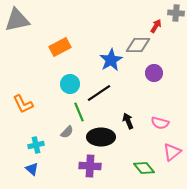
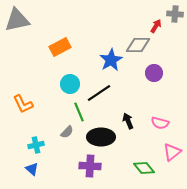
gray cross: moved 1 px left, 1 px down
